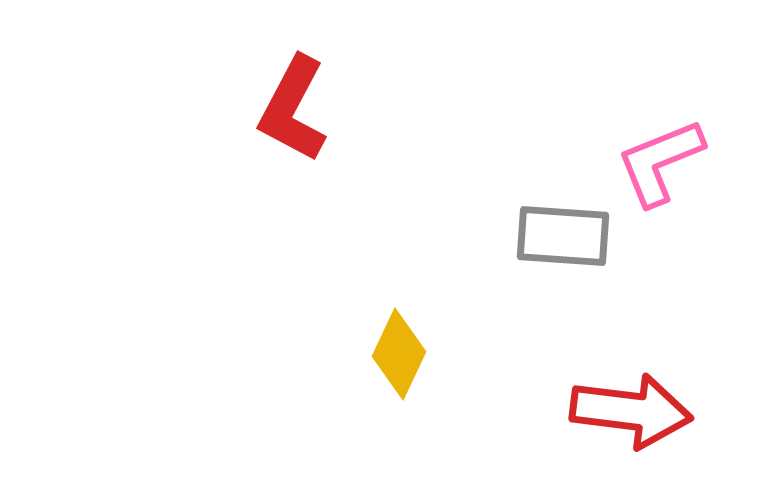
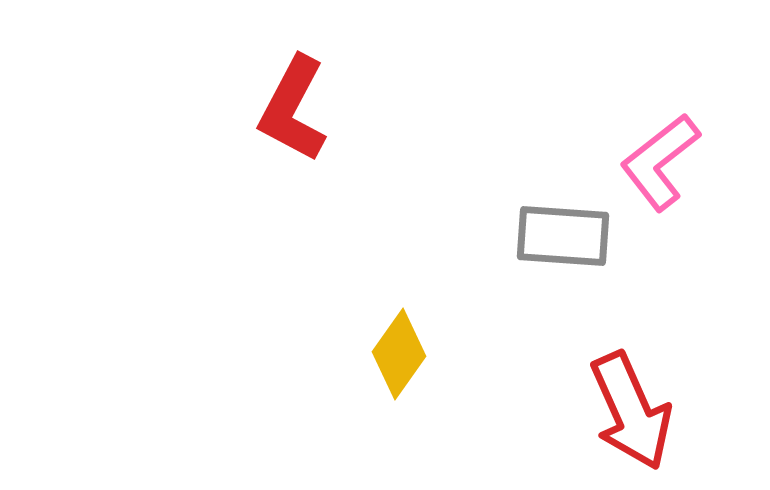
pink L-shape: rotated 16 degrees counterclockwise
yellow diamond: rotated 10 degrees clockwise
red arrow: rotated 59 degrees clockwise
